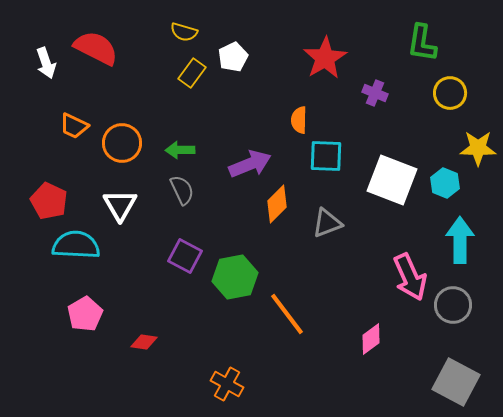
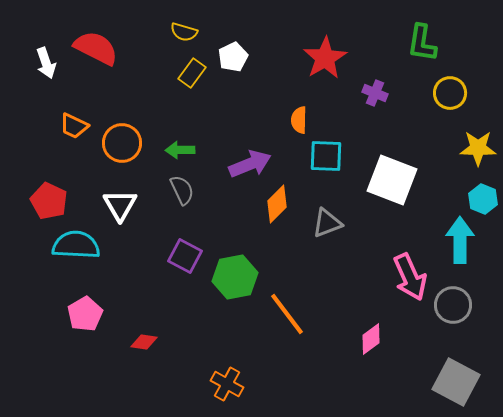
cyan hexagon: moved 38 px right, 16 px down
